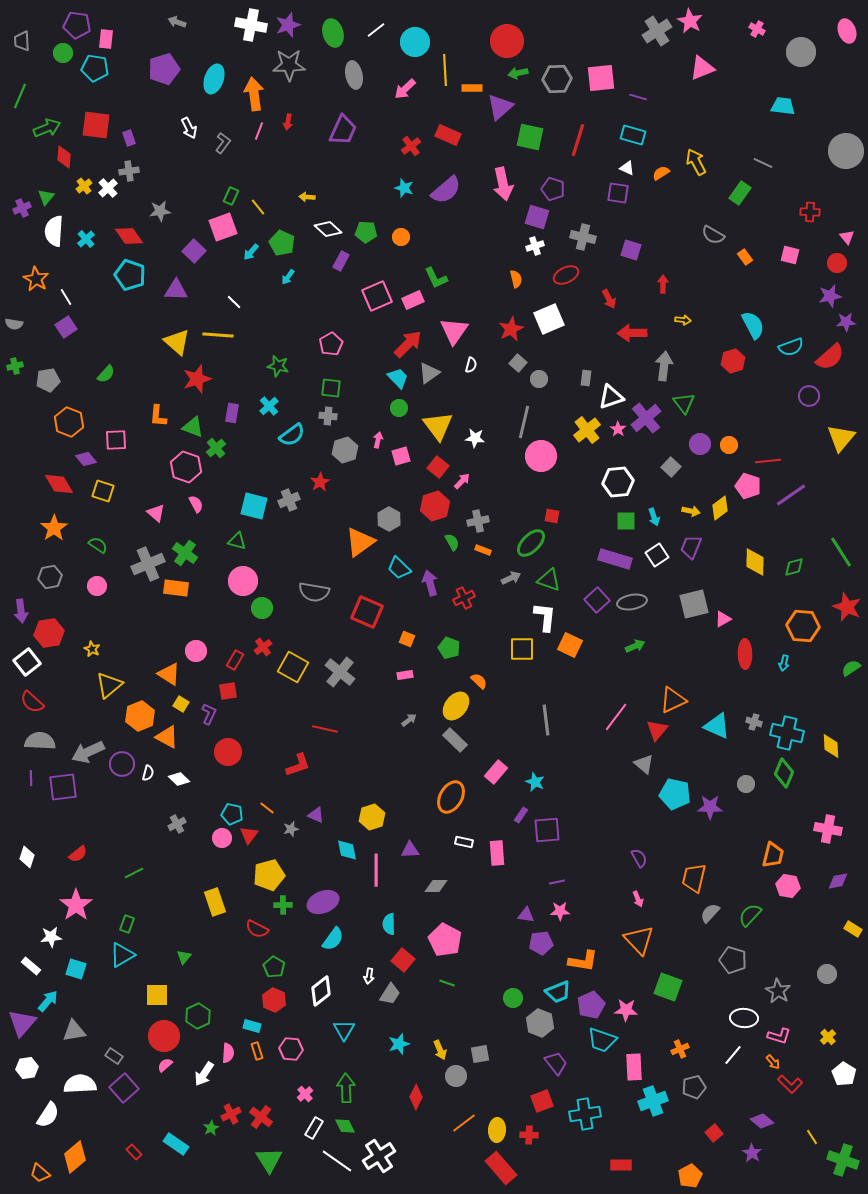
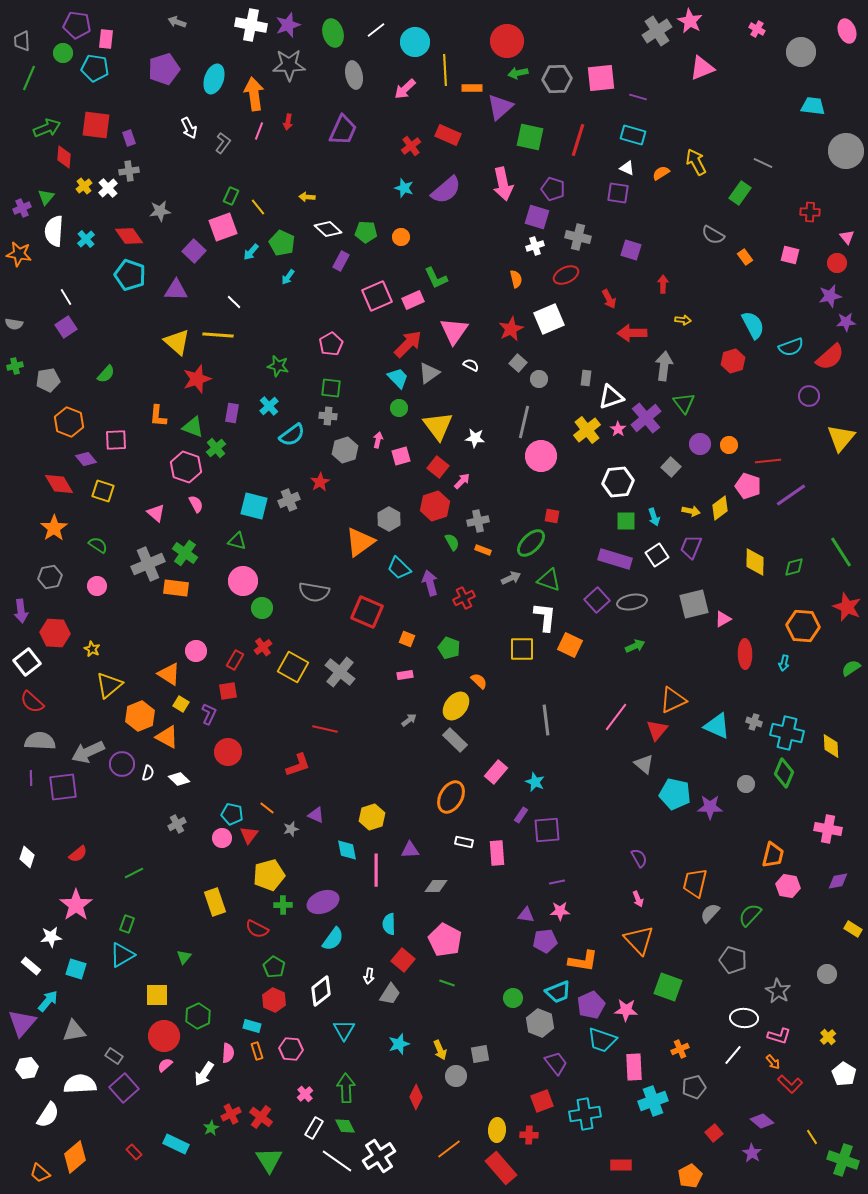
green line at (20, 96): moved 9 px right, 18 px up
cyan trapezoid at (783, 106): moved 30 px right
gray cross at (583, 237): moved 5 px left
orange star at (36, 279): moved 17 px left, 25 px up; rotated 20 degrees counterclockwise
white semicircle at (471, 365): rotated 77 degrees counterclockwise
red hexagon at (49, 633): moved 6 px right; rotated 12 degrees clockwise
orange trapezoid at (694, 878): moved 1 px right, 5 px down
purple pentagon at (541, 943): moved 4 px right, 2 px up
orange line at (464, 1123): moved 15 px left, 26 px down
cyan rectangle at (176, 1144): rotated 10 degrees counterclockwise
